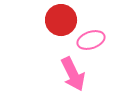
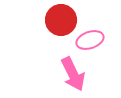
pink ellipse: moved 1 px left
